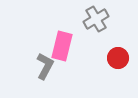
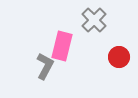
gray cross: moved 2 px left, 1 px down; rotated 15 degrees counterclockwise
red circle: moved 1 px right, 1 px up
